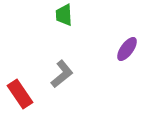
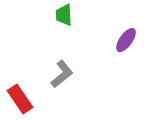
purple ellipse: moved 1 px left, 9 px up
red rectangle: moved 5 px down
